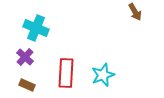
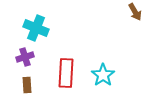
purple cross: rotated 30 degrees clockwise
cyan star: rotated 15 degrees counterclockwise
brown rectangle: rotated 63 degrees clockwise
